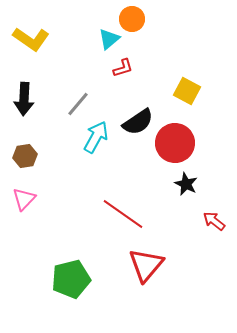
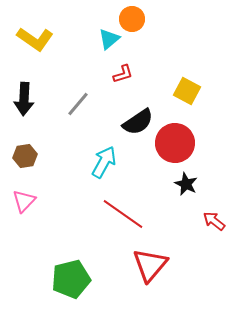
yellow L-shape: moved 4 px right
red L-shape: moved 6 px down
cyan arrow: moved 8 px right, 25 px down
pink triangle: moved 2 px down
red triangle: moved 4 px right
